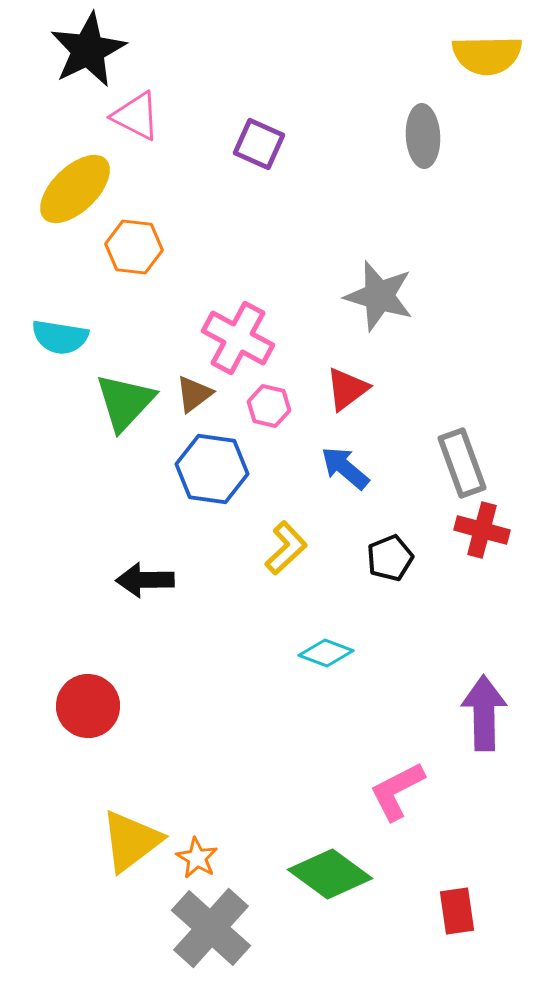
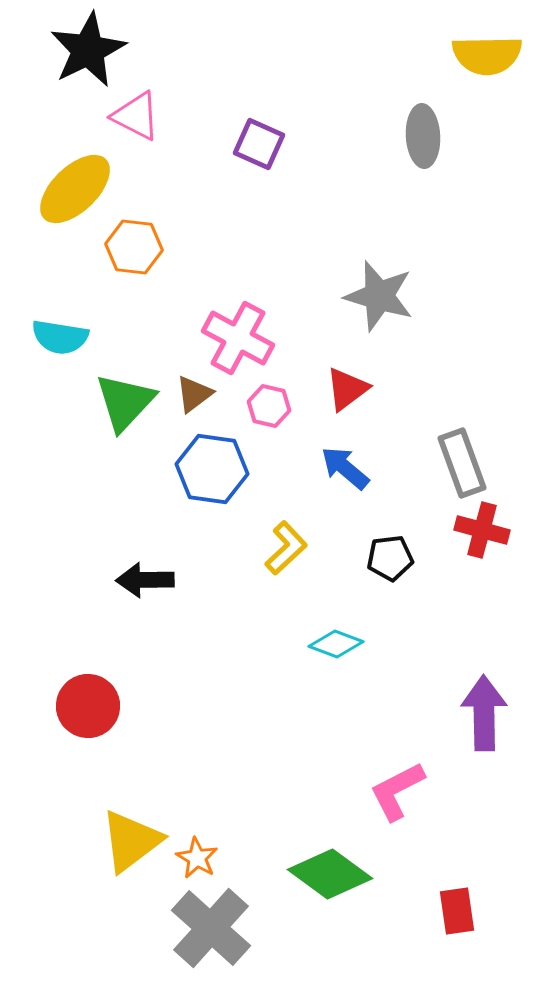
black pentagon: rotated 15 degrees clockwise
cyan diamond: moved 10 px right, 9 px up
